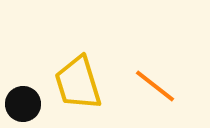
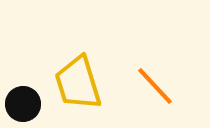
orange line: rotated 9 degrees clockwise
